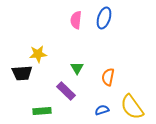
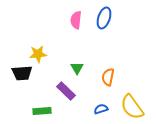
blue semicircle: moved 1 px left, 1 px up
